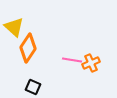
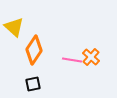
orange diamond: moved 6 px right, 2 px down
orange cross: moved 6 px up; rotated 24 degrees counterclockwise
black square: moved 3 px up; rotated 35 degrees counterclockwise
